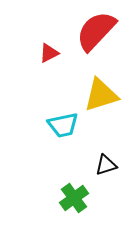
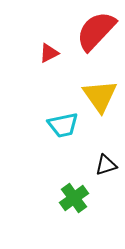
yellow triangle: moved 1 px left, 1 px down; rotated 48 degrees counterclockwise
